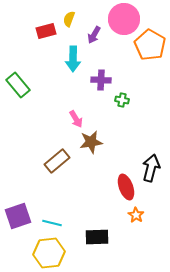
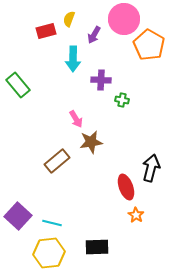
orange pentagon: moved 1 px left
purple square: rotated 28 degrees counterclockwise
black rectangle: moved 10 px down
